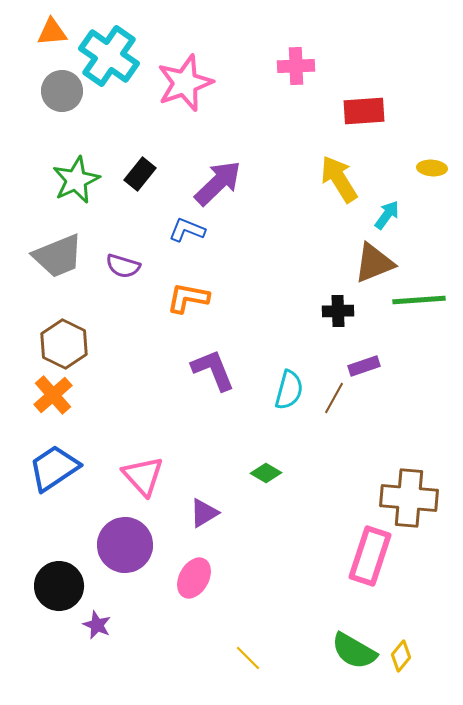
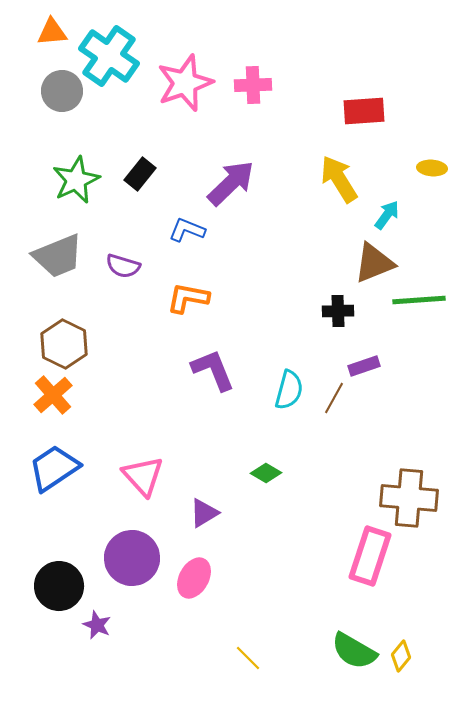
pink cross: moved 43 px left, 19 px down
purple arrow: moved 13 px right
purple circle: moved 7 px right, 13 px down
